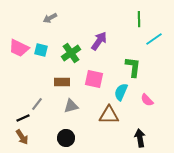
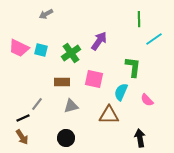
gray arrow: moved 4 px left, 4 px up
